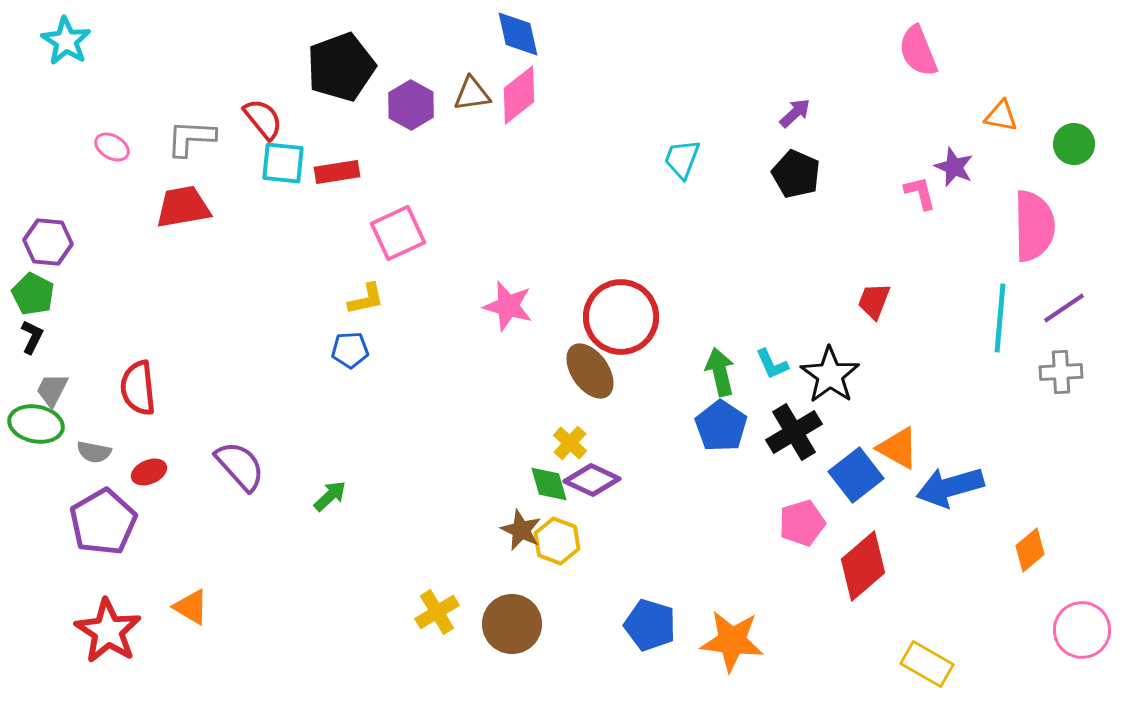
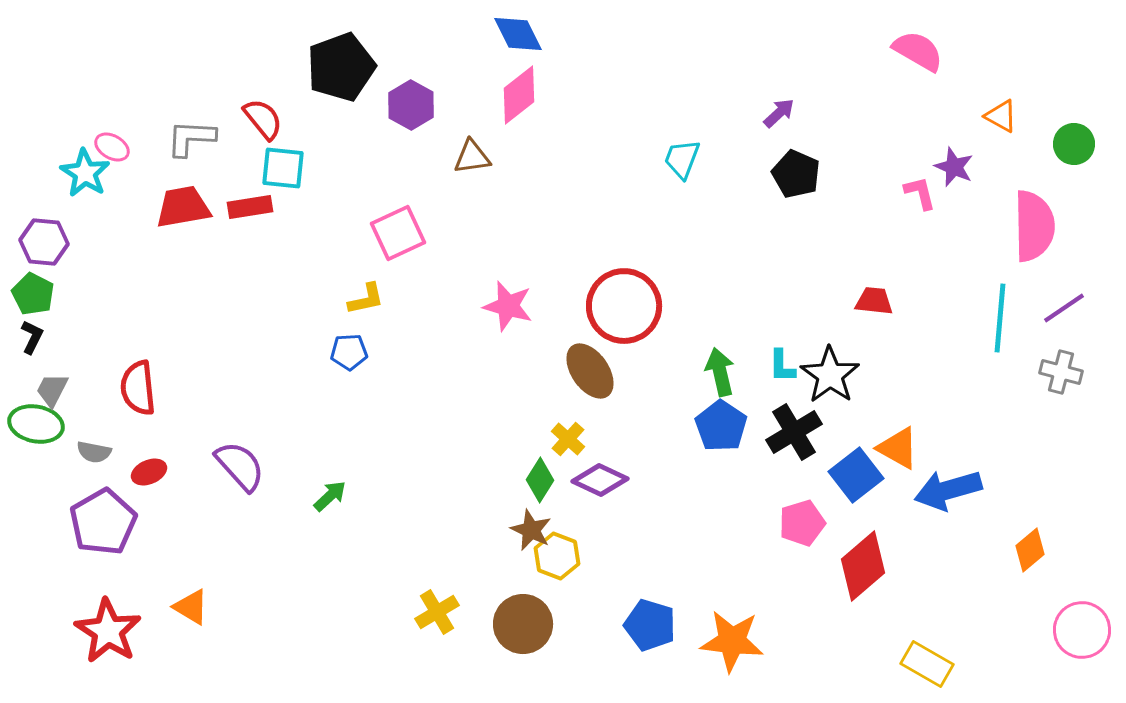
blue diamond at (518, 34): rotated 14 degrees counterclockwise
cyan star at (66, 41): moved 19 px right, 132 px down
pink semicircle at (918, 51): rotated 142 degrees clockwise
brown triangle at (472, 94): moved 63 px down
purple arrow at (795, 113): moved 16 px left
orange triangle at (1001, 116): rotated 18 degrees clockwise
cyan square at (283, 163): moved 5 px down
red rectangle at (337, 172): moved 87 px left, 35 px down
purple hexagon at (48, 242): moved 4 px left
red trapezoid at (874, 301): rotated 75 degrees clockwise
red circle at (621, 317): moved 3 px right, 11 px up
blue pentagon at (350, 350): moved 1 px left, 2 px down
cyan L-shape at (772, 364): moved 10 px right, 2 px down; rotated 24 degrees clockwise
gray cross at (1061, 372): rotated 18 degrees clockwise
yellow cross at (570, 443): moved 2 px left, 4 px up
purple diamond at (592, 480): moved 8 px right
green diamond at (549, 484): moved 9 px left, 4 px up; rotated 48 degrees clockwise
blue arrow at (950, 487): moved 2 px left, 3 px down
brown star at (521, 530): moved 10 px right
yellow hexagon at (557, 541): moved 15 px down
brown circle at (512, 624): moved 11 px right
